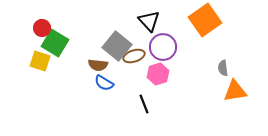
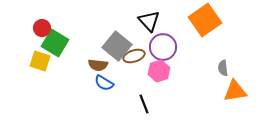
pink hexagon: moved 1 px right, 3 px up
